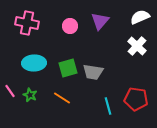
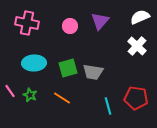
red pentagon: moved 1 px up
